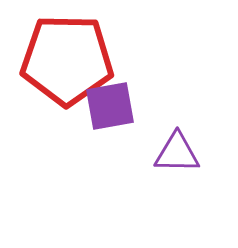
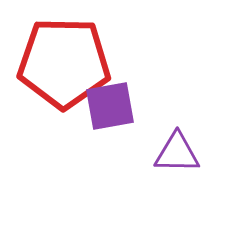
red pentagon: moved 3 px left, 3 px down
